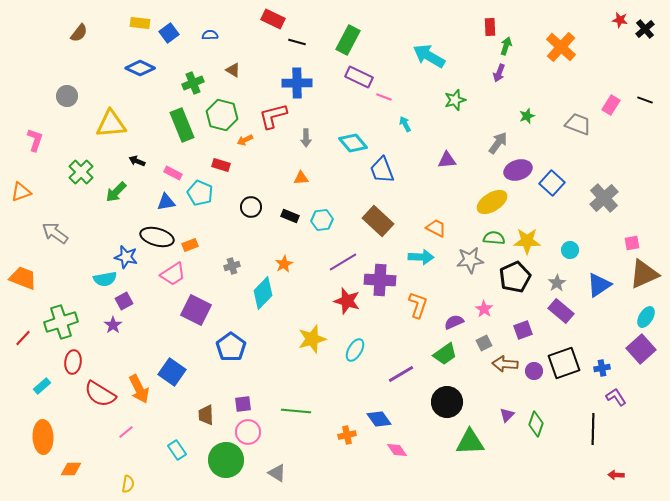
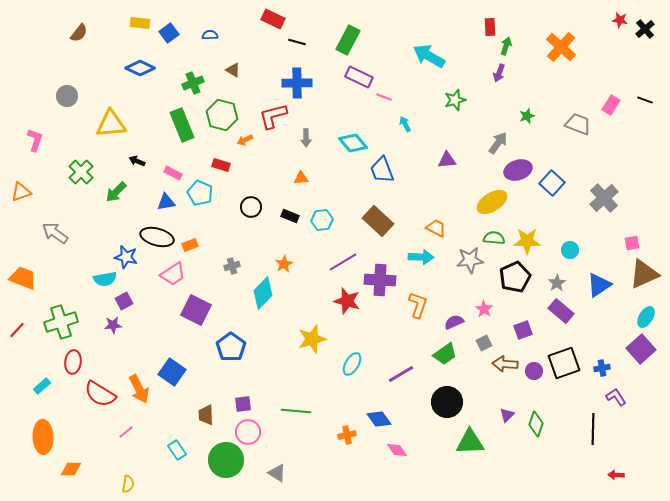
purple star at (113, 325): rotated 30 degrees clockwise
red line at (23, 338): moved 6 px left, 8 px up
cyan ellipse at (355, 350): moved 3 px left, 14 px down
